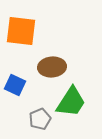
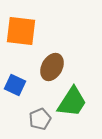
brown ellipse: rotated 56 degrees counterclockwise
green trapezoid: moved 1 px right
